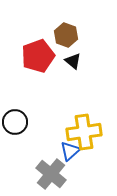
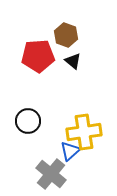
red pentagon: rotated 16 degrees clockwise
black circle: moved 13 px right, 1 px up
